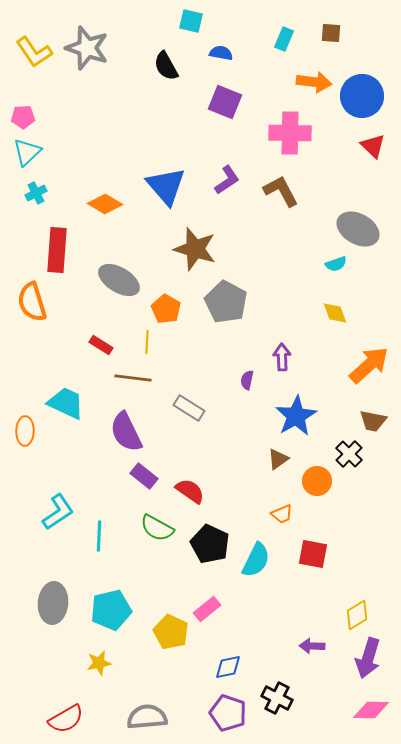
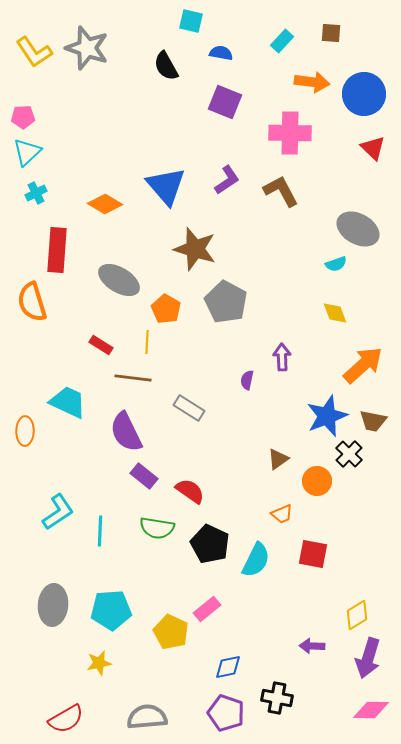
cyan rectangle at (284, 39): moved 2 px left, 2 px down; rotated 20 degrees clockwise
orange arrow at (314, 82): moved 2 px left
blue circle at (362, 96): moved 2 px right, 2 px up
red triangle at (373, 146): moved 2 px down
orange arrow at (369, 365): moved 6 px left
cyan trapezoid at (66, 403): moved 2 px right, 1 px up
blue star at (296, 416): moved 31 px right; rotated 9 degrees clockwise
green semicircle at (157, 528): rotated 20 degrees counterclockwise
cyan line at (99, 536): moved 1 px right, 5 px up
gray ellipse at (53, 603): moved 2 px down
cyan pentagon at (111, 610): rotated 9 degrees clockwise
black cross at (277, 698): rotated 16 degrees counterclockwise
purple pentagon at (228, 713): moved 2 px left
